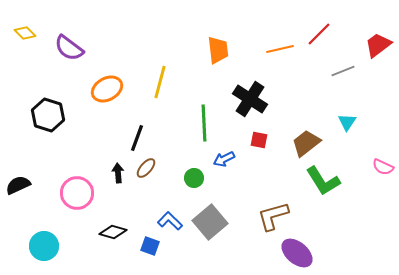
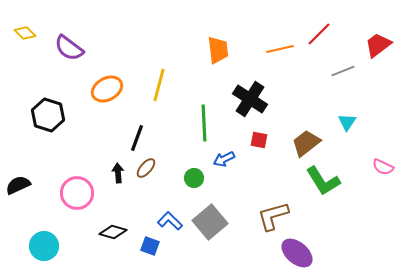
yellow line: moved 1 px left, 3 px down
